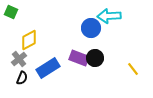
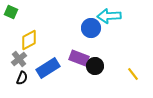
black circle: moved 8 px down
yellow line: moved 5 px down
